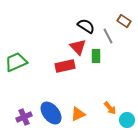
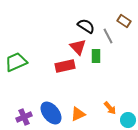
cyan circle: moved 1 px right
